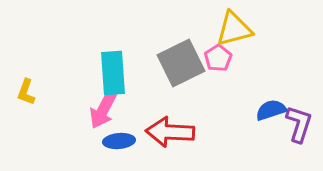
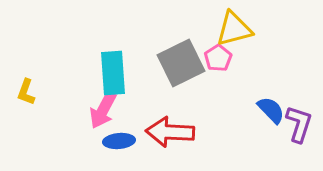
blue semicircle: rotated 64 degrees clockwise
